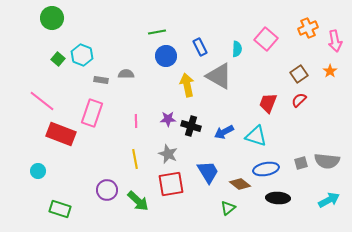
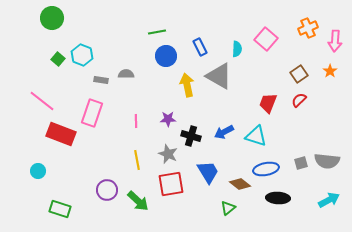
pink arrow at (335, 41): rotated 15 degrees clockwise
black cross at (191, 126): moved 10 px down
yellow line at (135, 159): moved 2 px right, 1 px down
